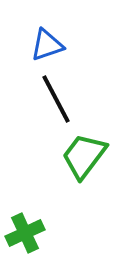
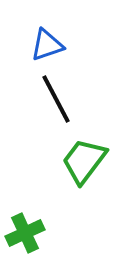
green trapezoid: moved 5 px down
